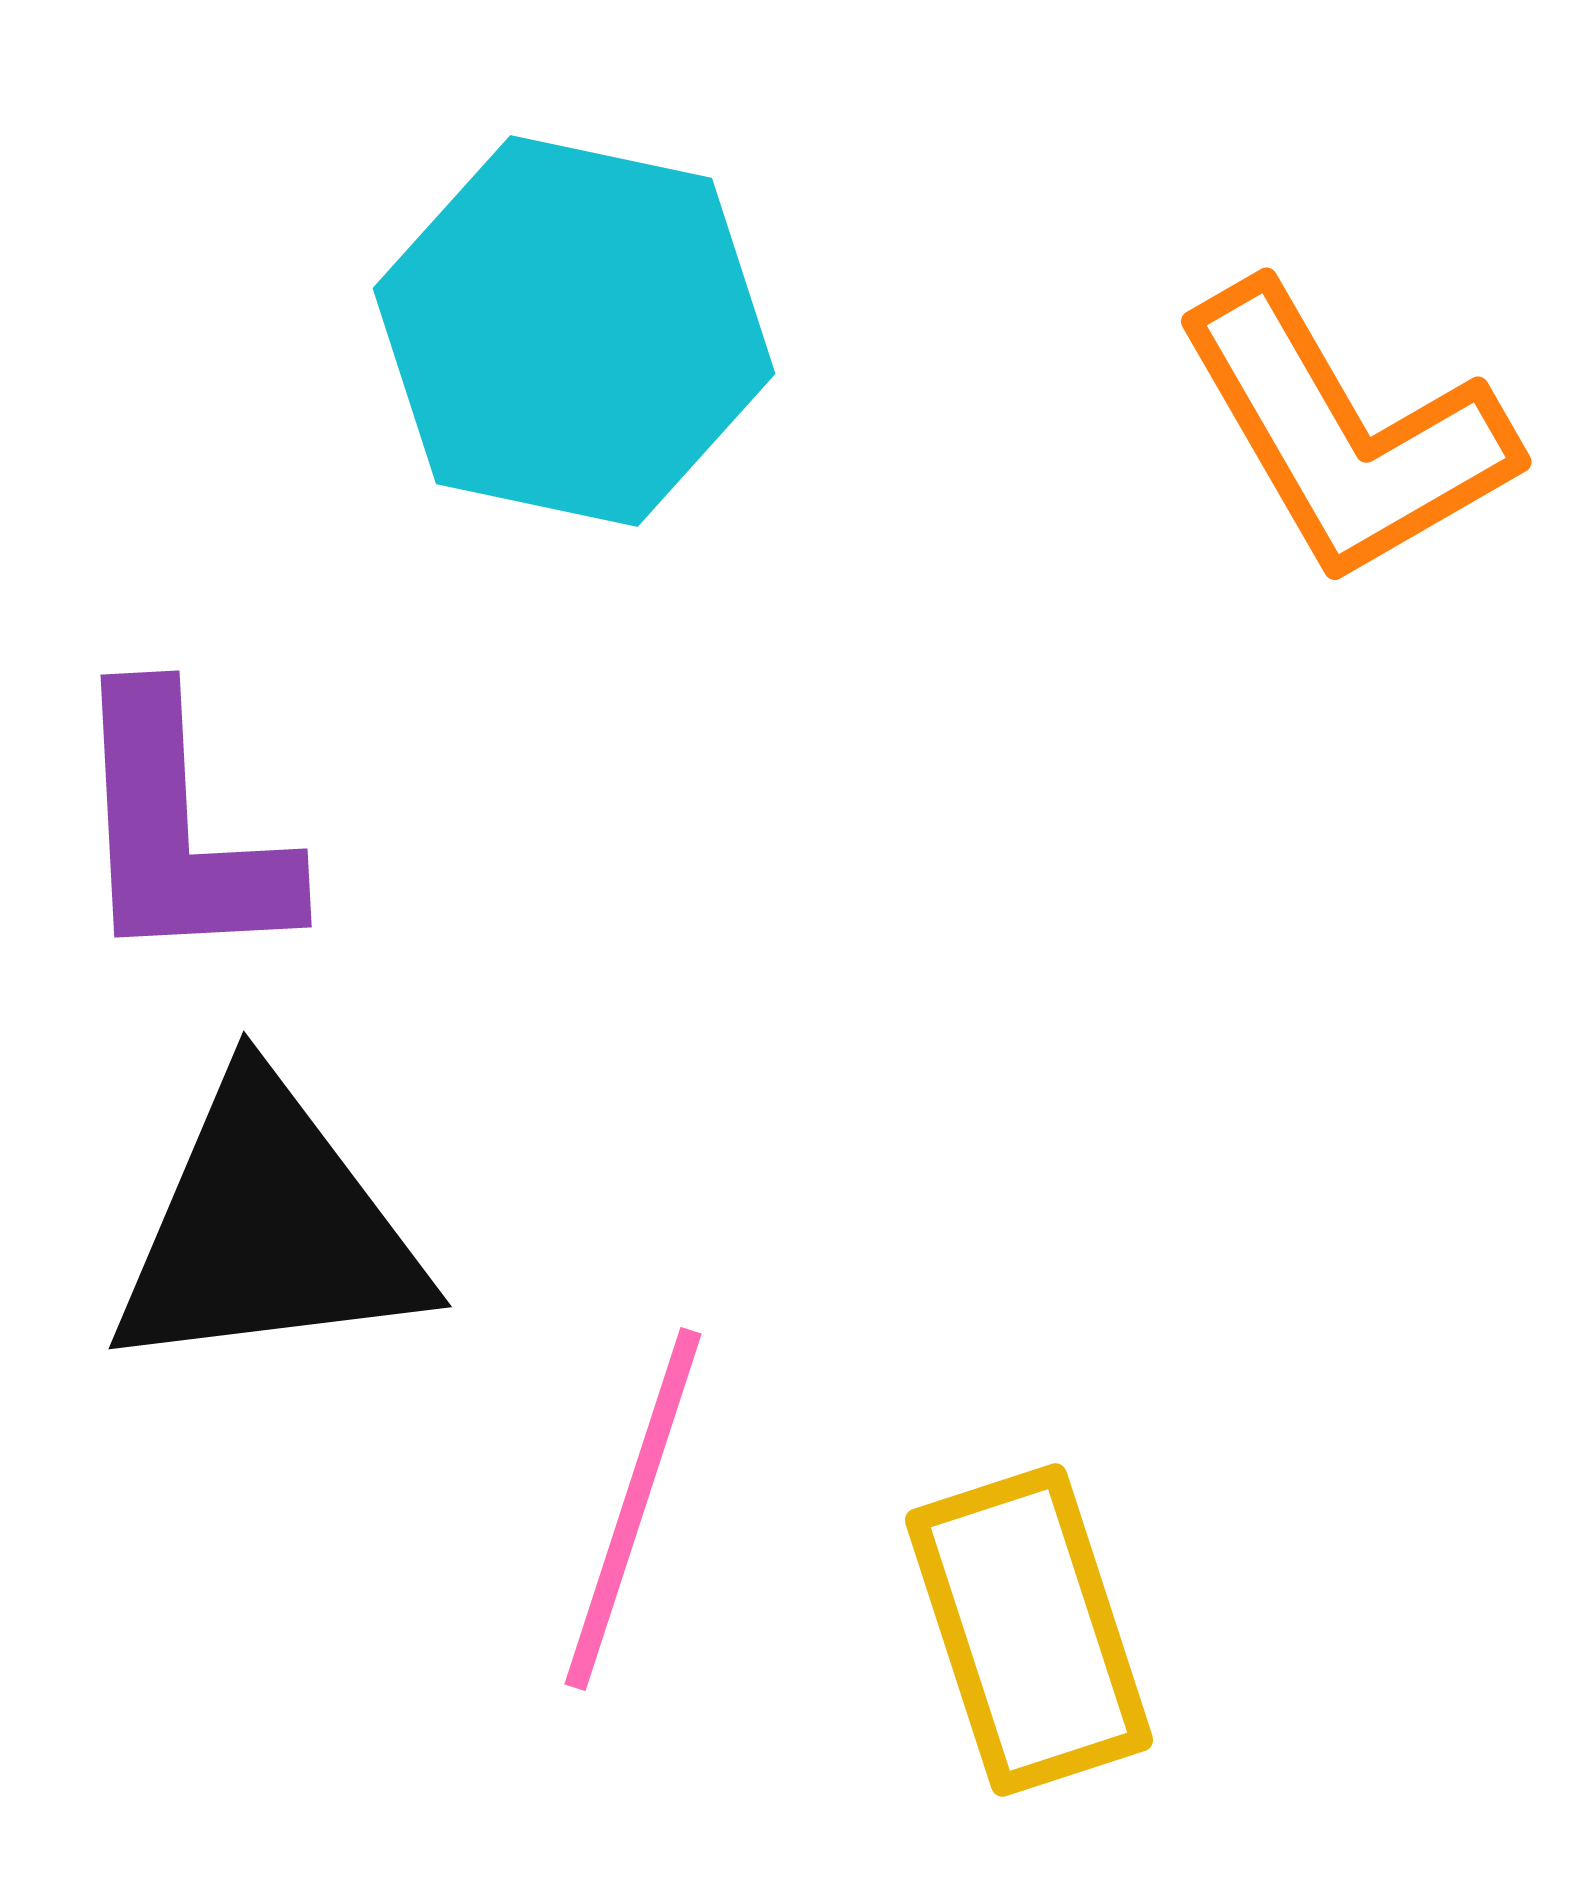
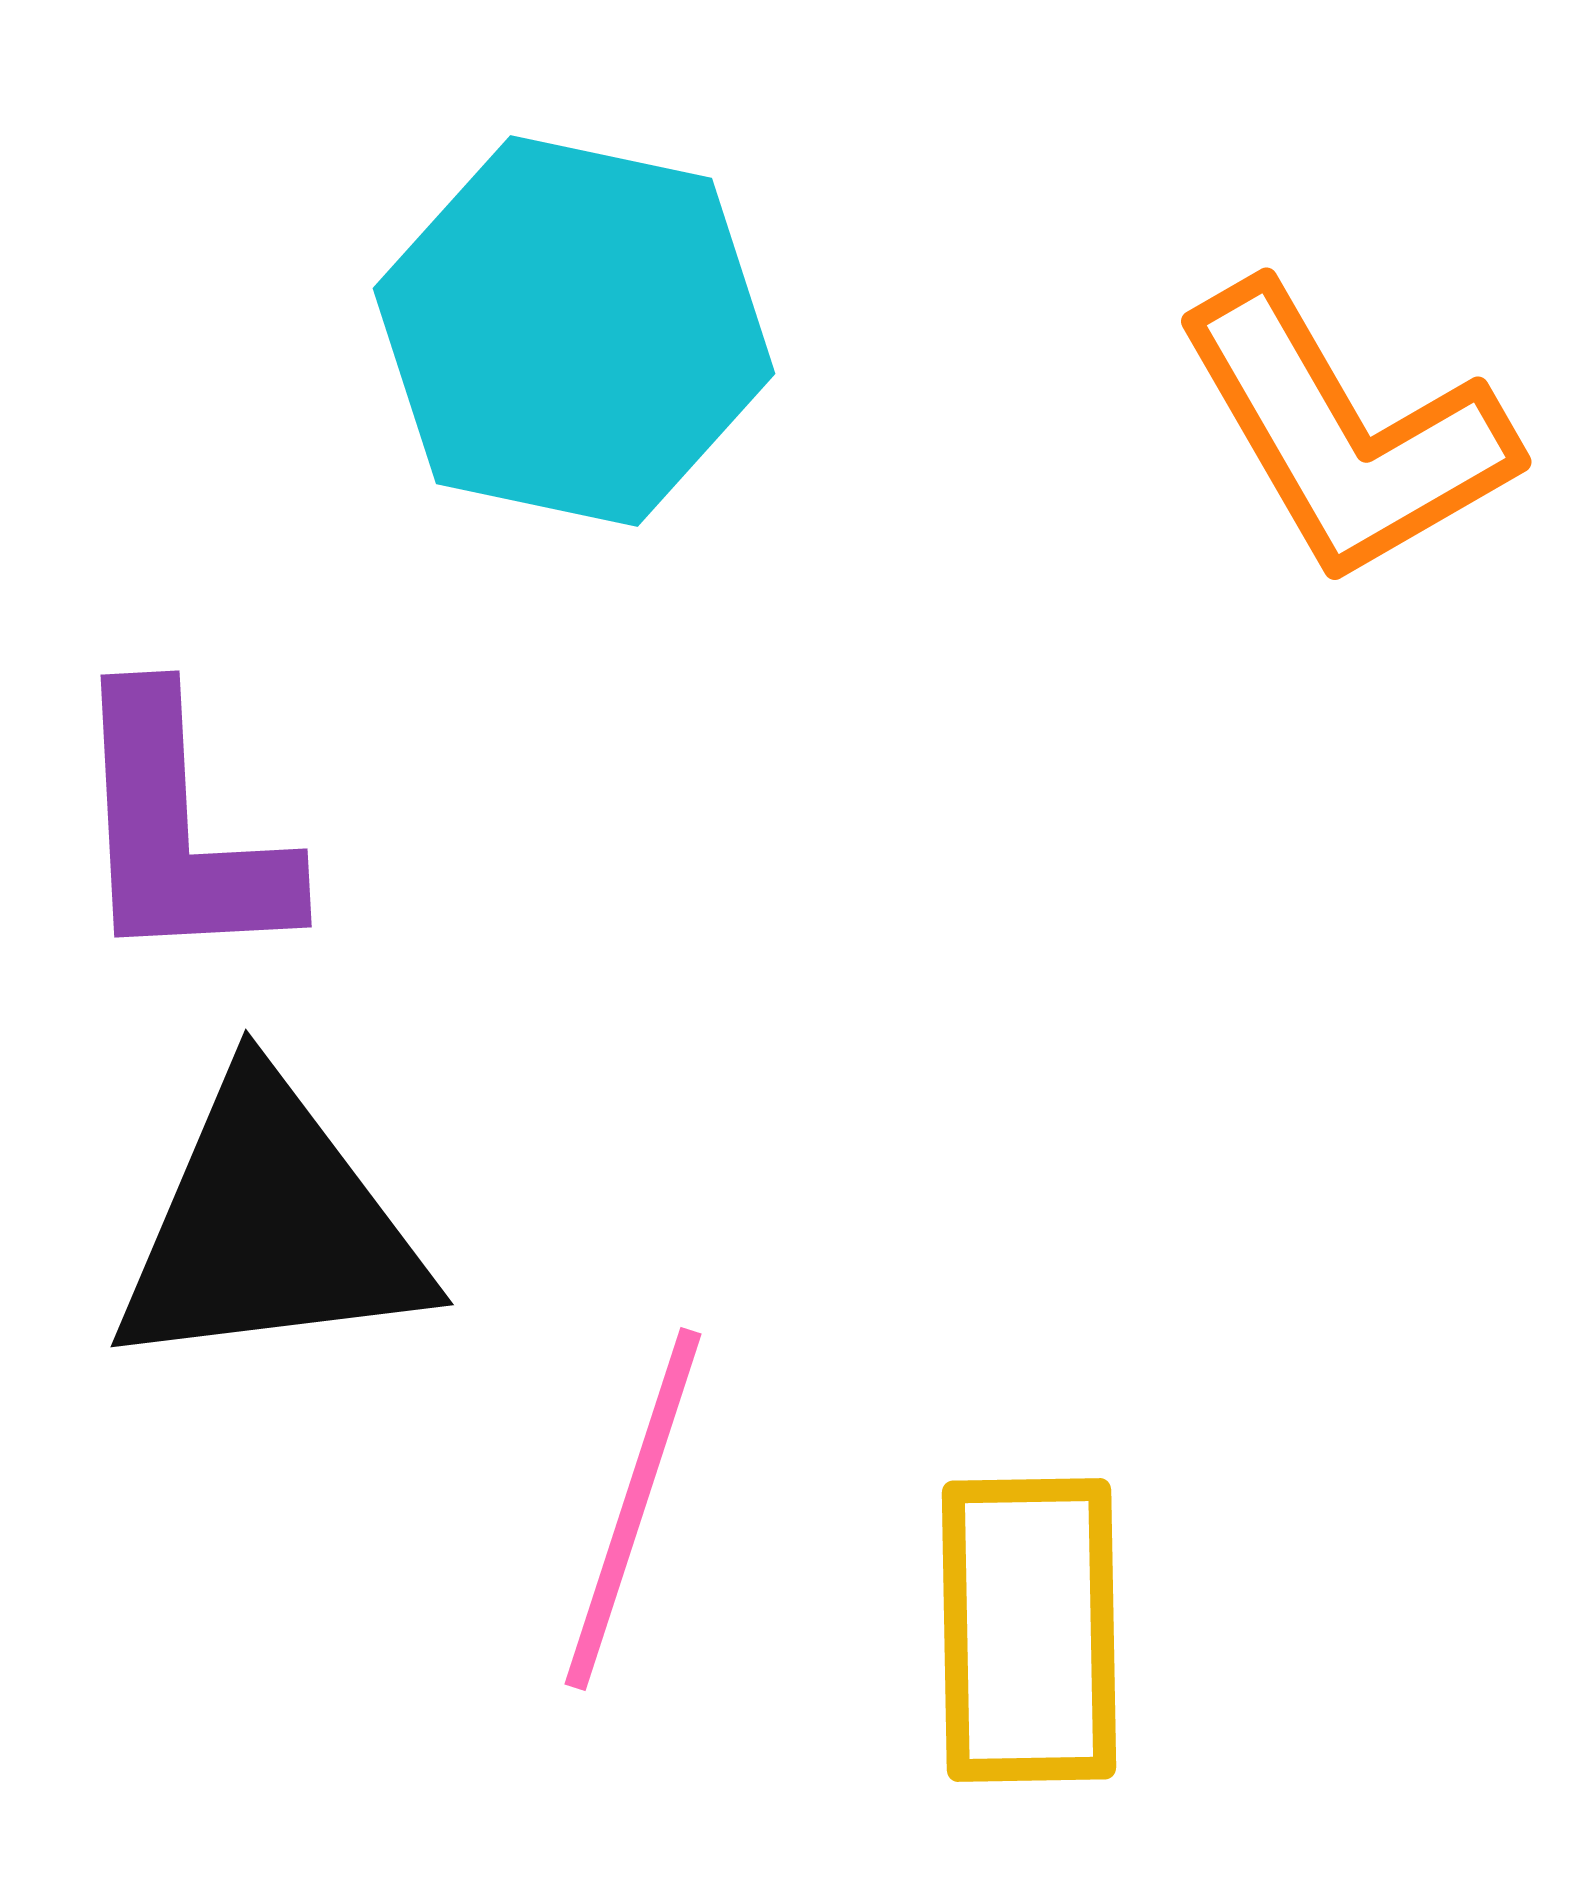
black triangle: moved 2 px right, 2 px up
yellow rectangle: rotated 17 degrees clockwise
